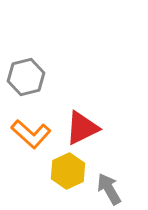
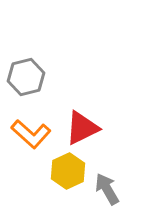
gray arrow: moved 2 px left
